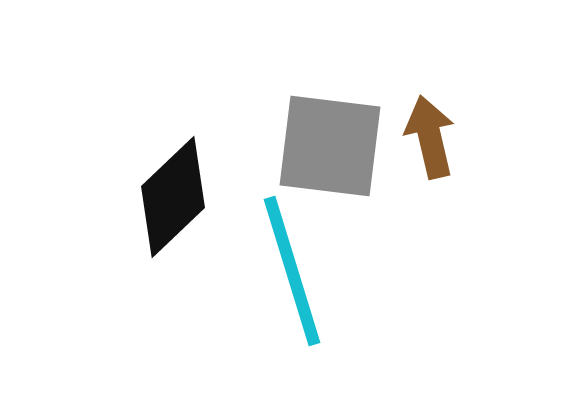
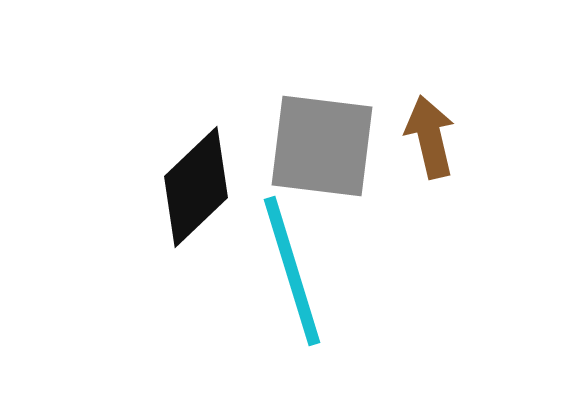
gray square: moved 8 px left
black diamond: moved 23 px right, 10 px up
